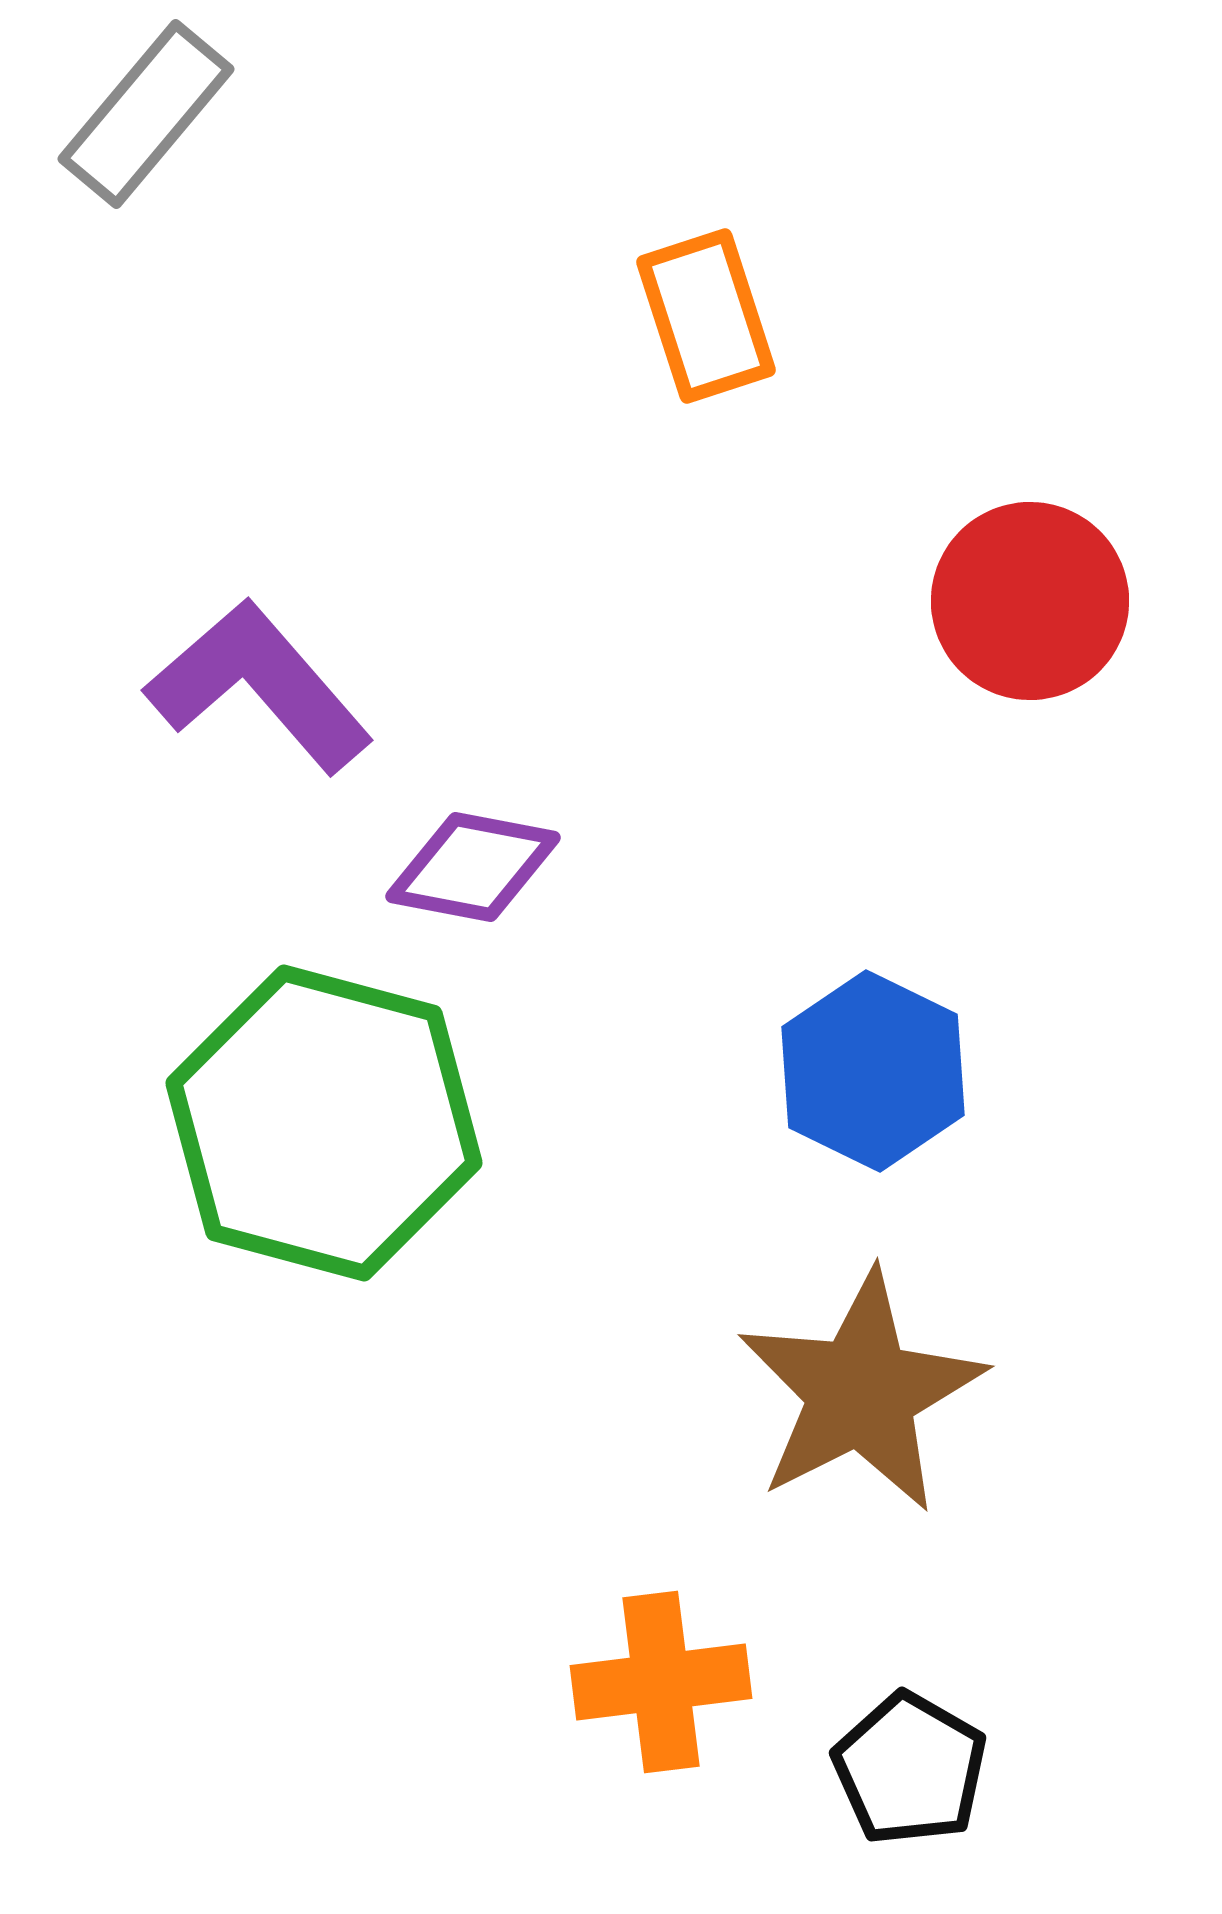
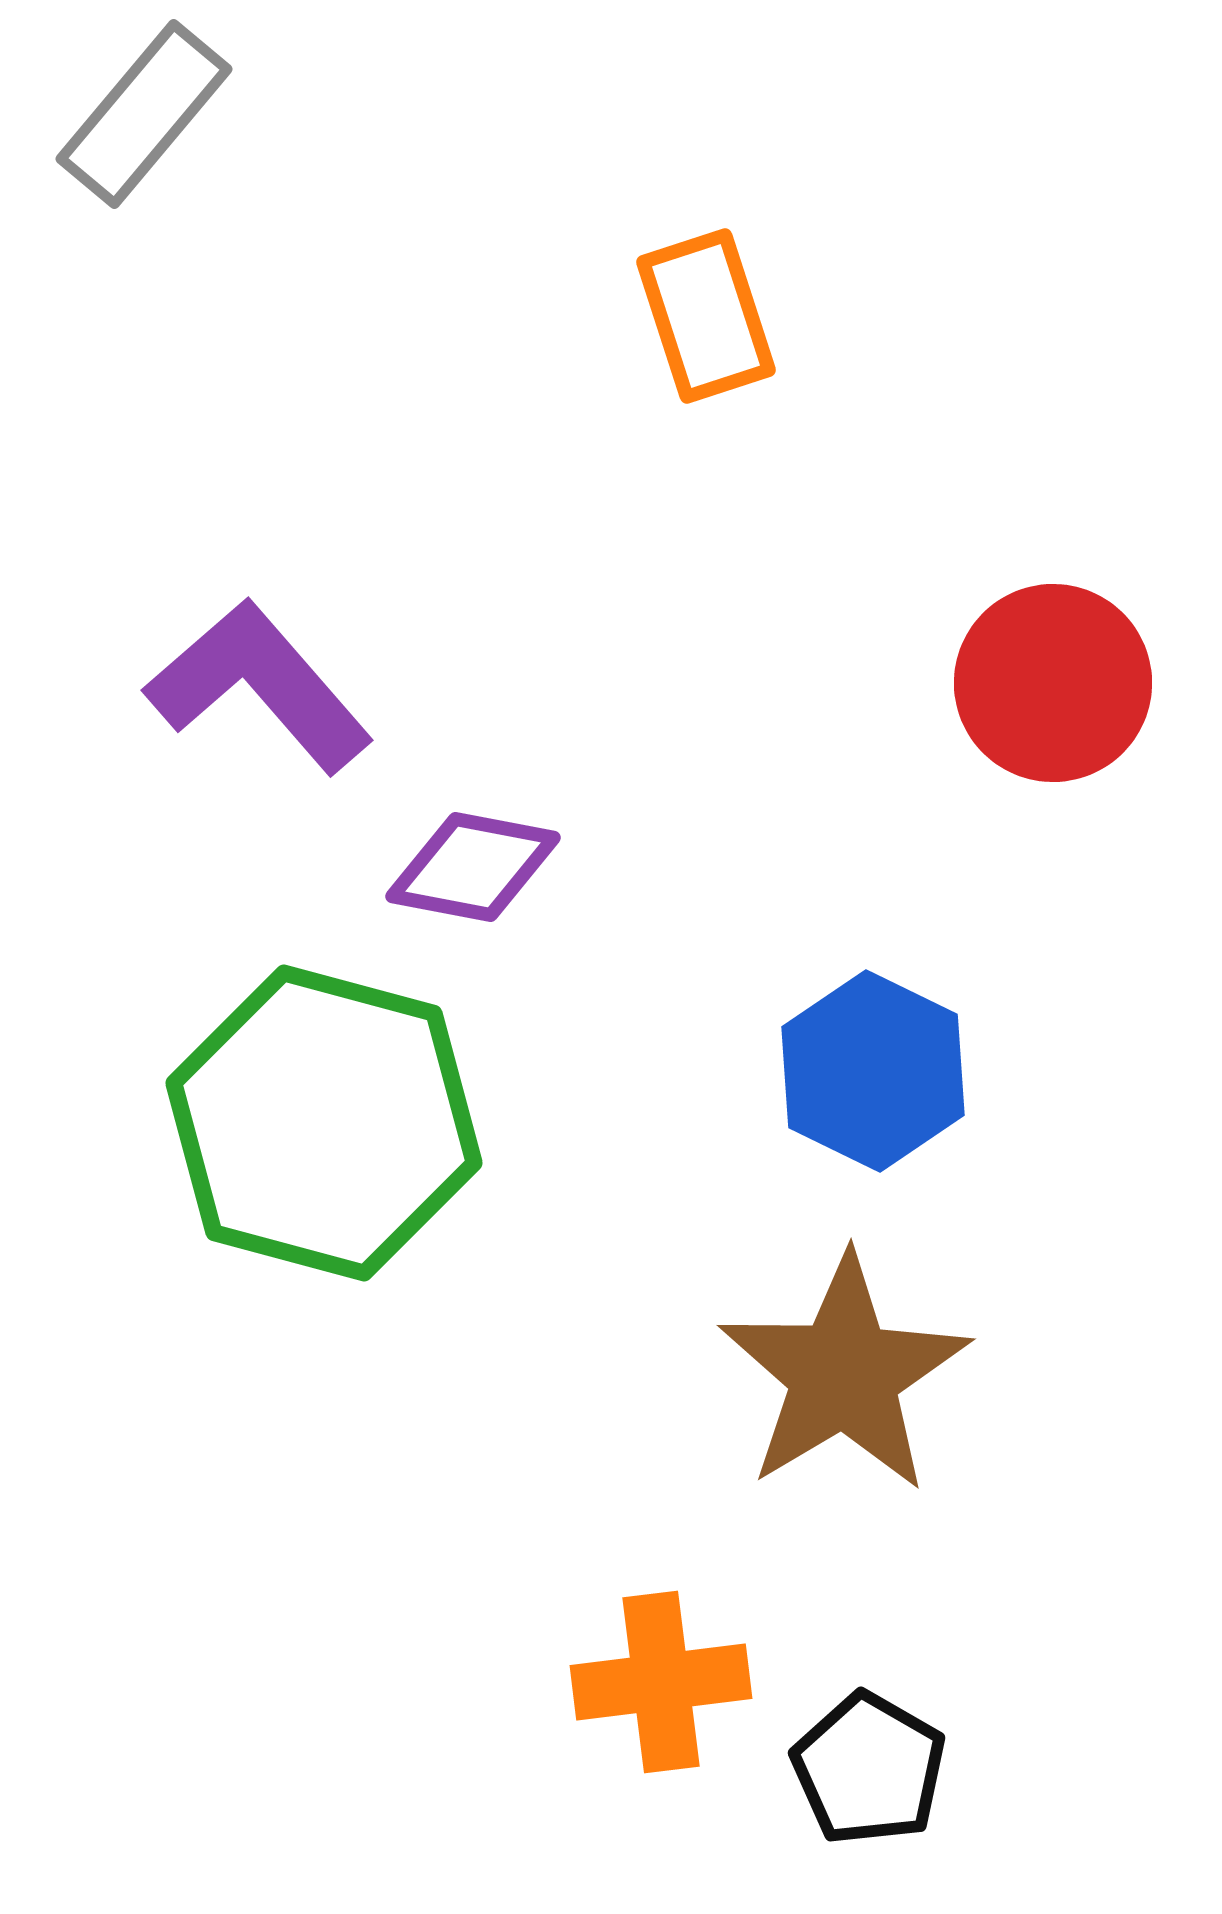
gray rectangle: moved 2 px left
red circle: moved 23 px right, 82 px down
brown star: moved 17 px left, 18 px up; rotated 4 degrees counterclockwise
black pentagon: moved 41 px left
